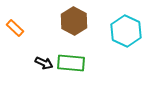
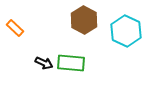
brown hexagon: moved 10 px right, 1 px up
